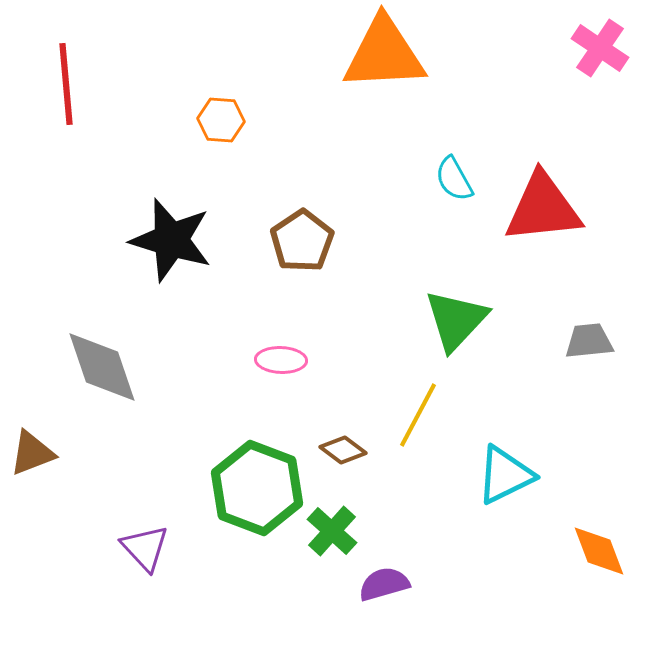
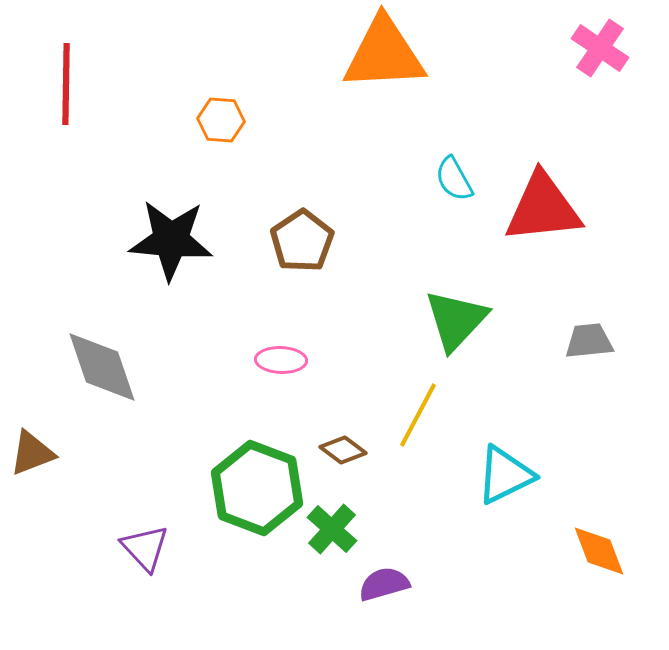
red line: rotated 6 degrees clockwise
black star: rotated 12 degrees counterclockwise
green cross: moved 2 px up
